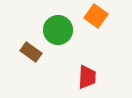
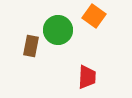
orange square: moved 2 px left
brown rectangle: moved 6 px up; rotated 65 degrees clockwise
